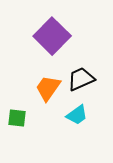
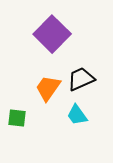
purple square: moved 2 px up
cyan trapezoid: rotated 90 degrees clockwise
